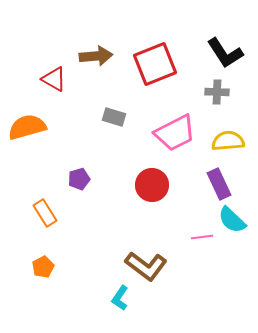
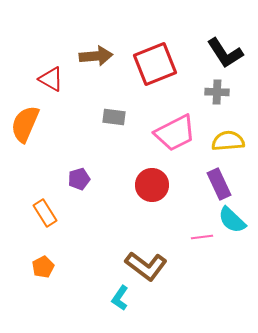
red triangle: moved 3 px left
gray rectangle: rotated 10 degrees counterclockwise
orange semicircle: moved 2 px left, 3 px up; rotated 51 degrees counterclockwise
